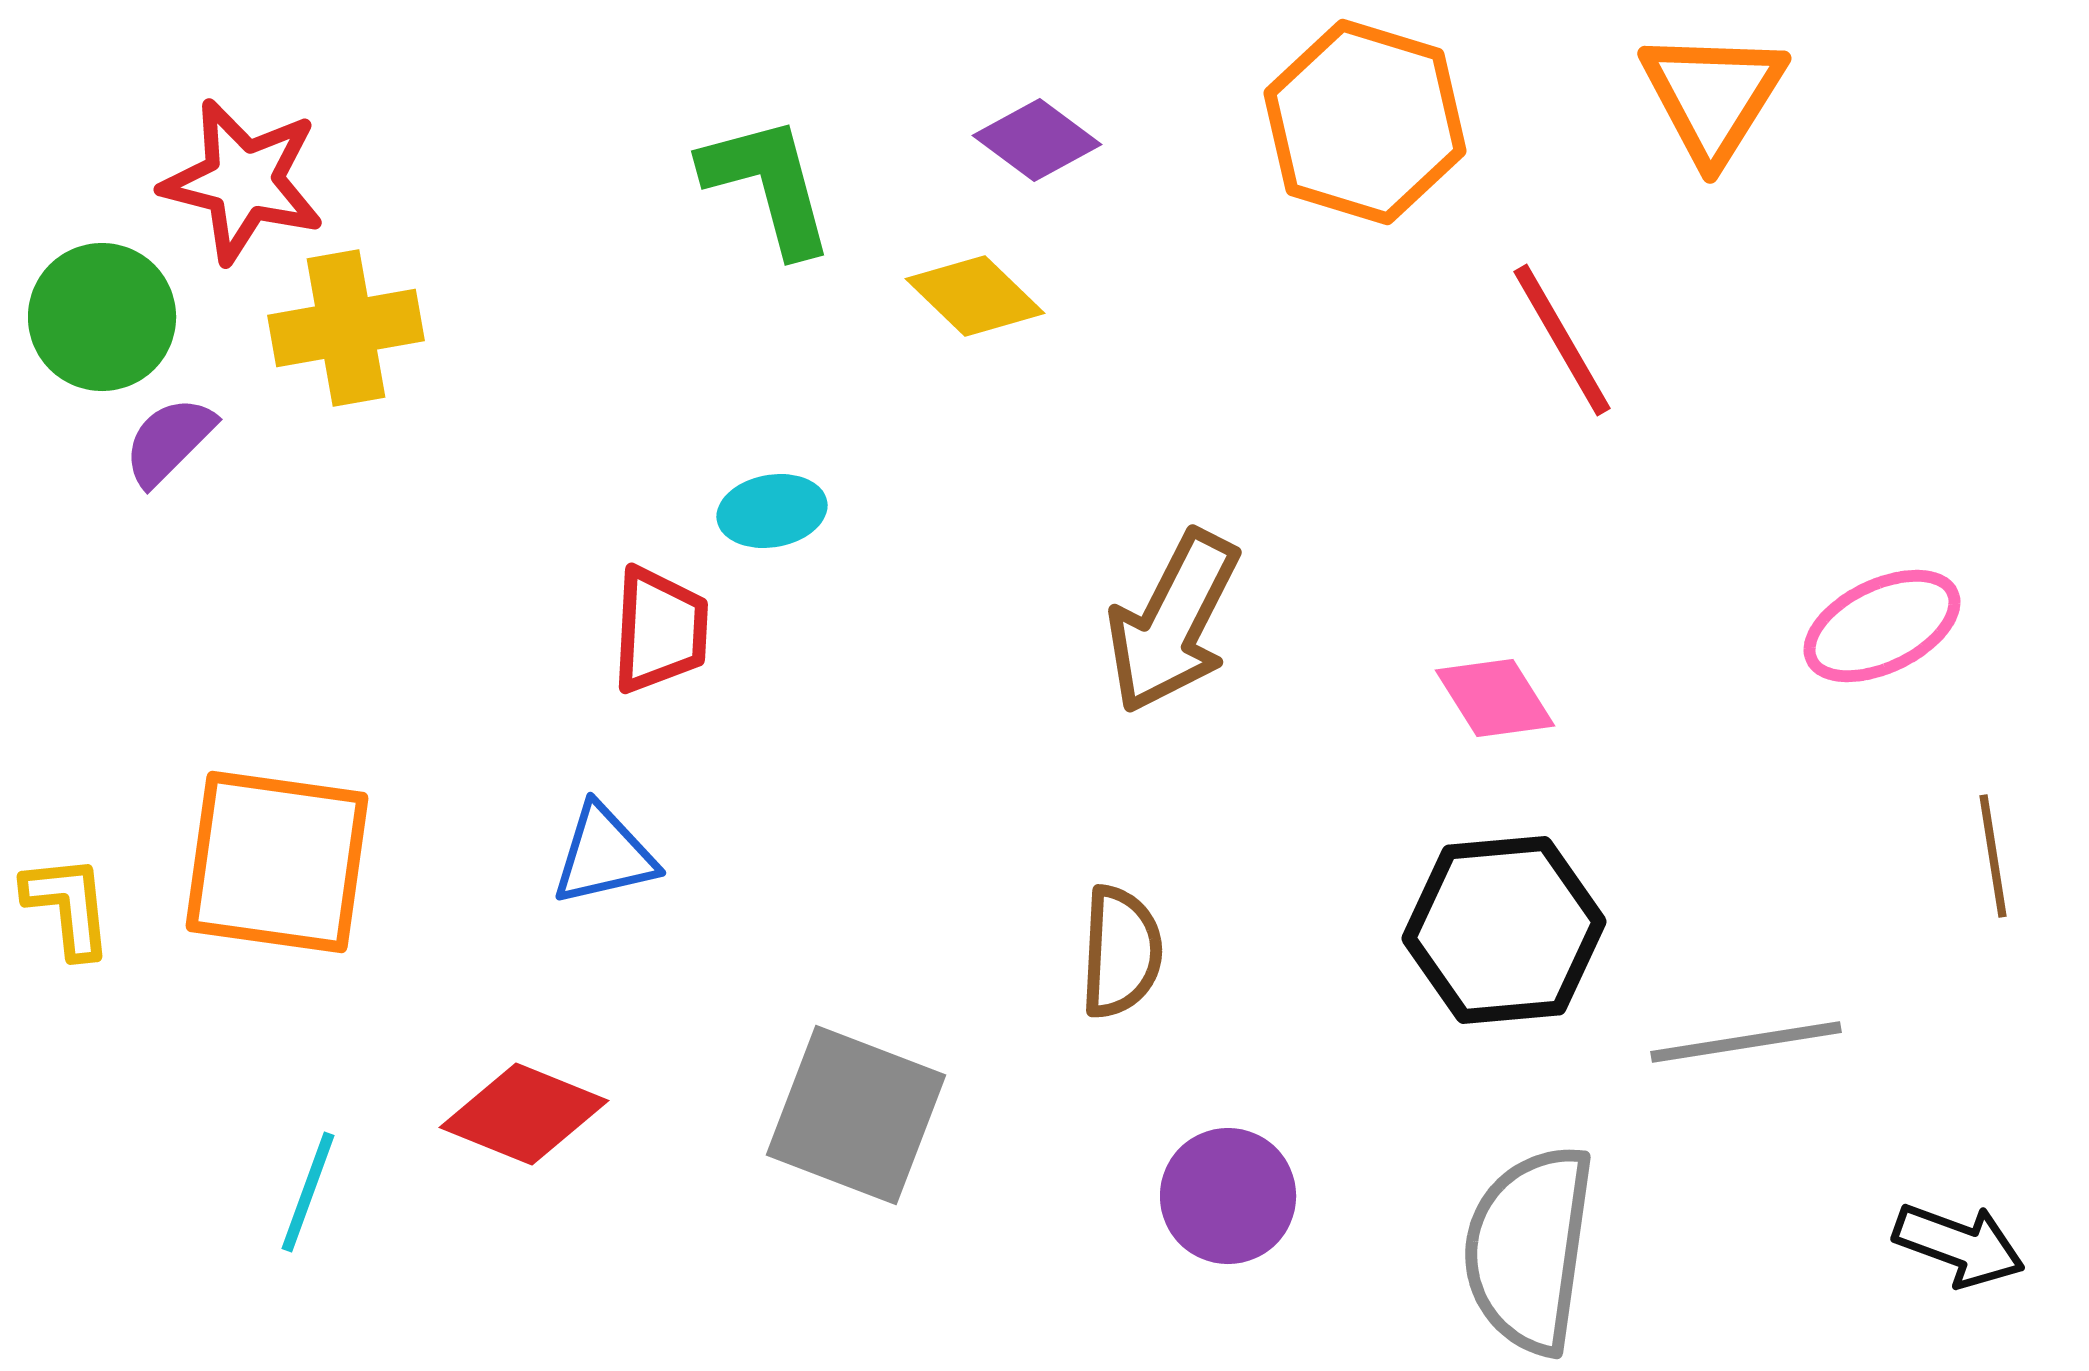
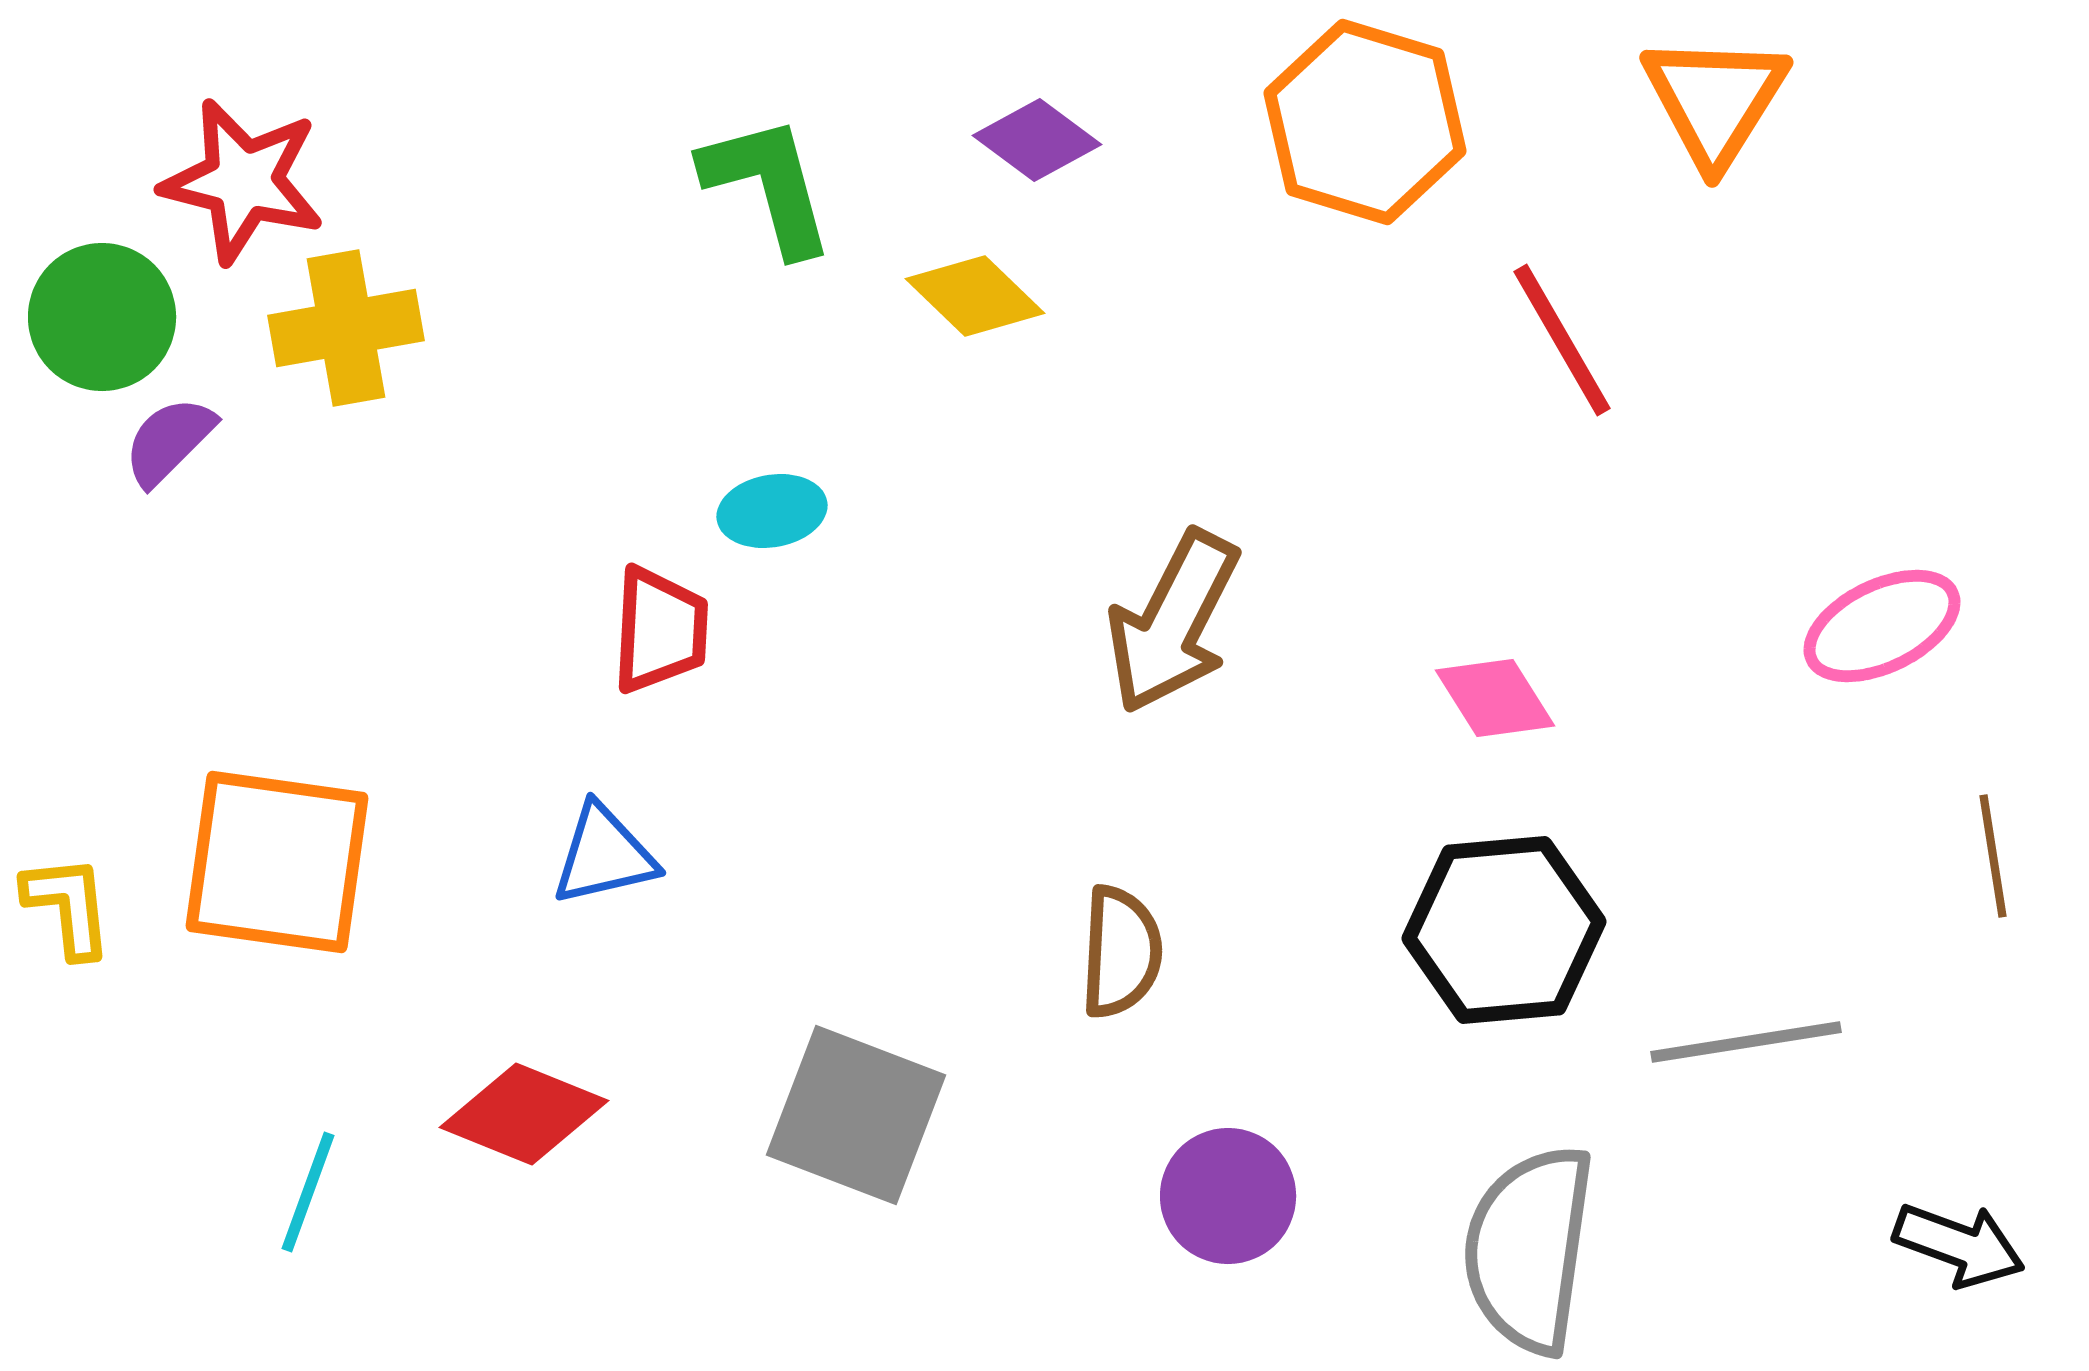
orange triangle: moved 2 px right, 4 px down
